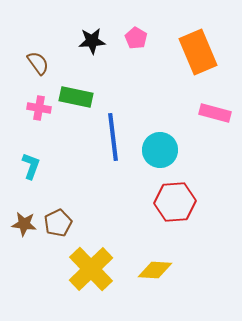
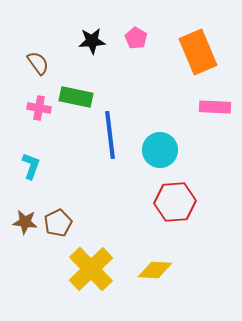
pink rectangle: moved 6 px up; rotated 12 degrees counterclockwise
blue line: moved 3 px left, 2 px up
brown star: moved 1 px right, 2 px up
